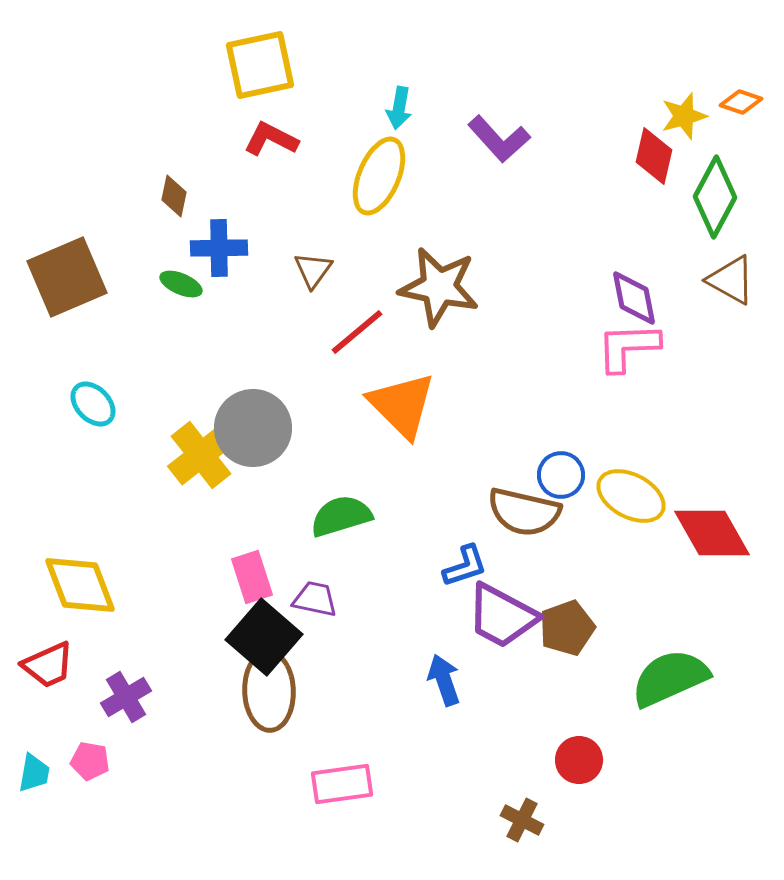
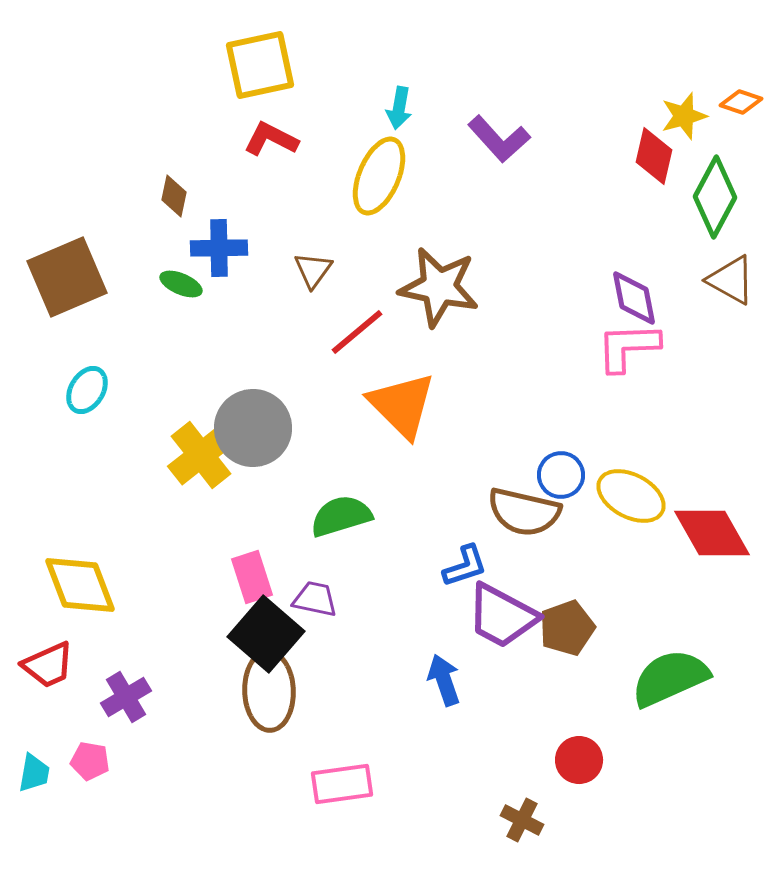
cyan ellipse at (93, 404): moved 6 px left, 14 px up; rotated 75 degrees clockwise
black square at (264, 637): moved 2 px right, 3 px up
